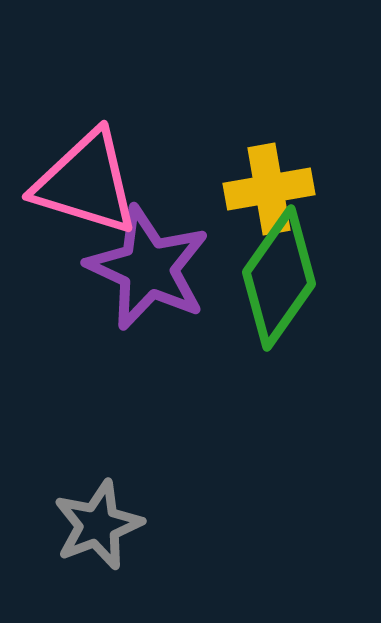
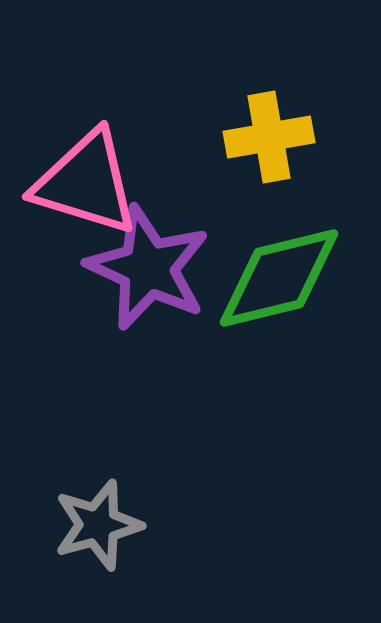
yellow cross: moved 52 px up
green diamond: rotated 41 degrees clockwise
gray star: rotated 6 degrees clockwise
